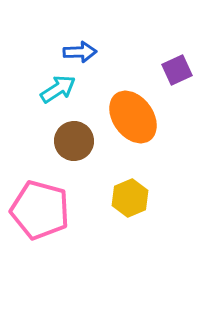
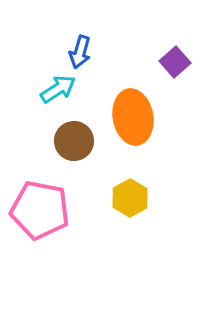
blue arrow: rotated 108 degrees clockwise
purple square: moved 2 px left, 8 px up; rotated 16 degrees counterclockwise
orange ellipse: rotated 26 degrees clockwise
yellow hexagon: rotated 6 degrees counterclockwise
pink pentagon: rotated 4 degrees counterclockwise
